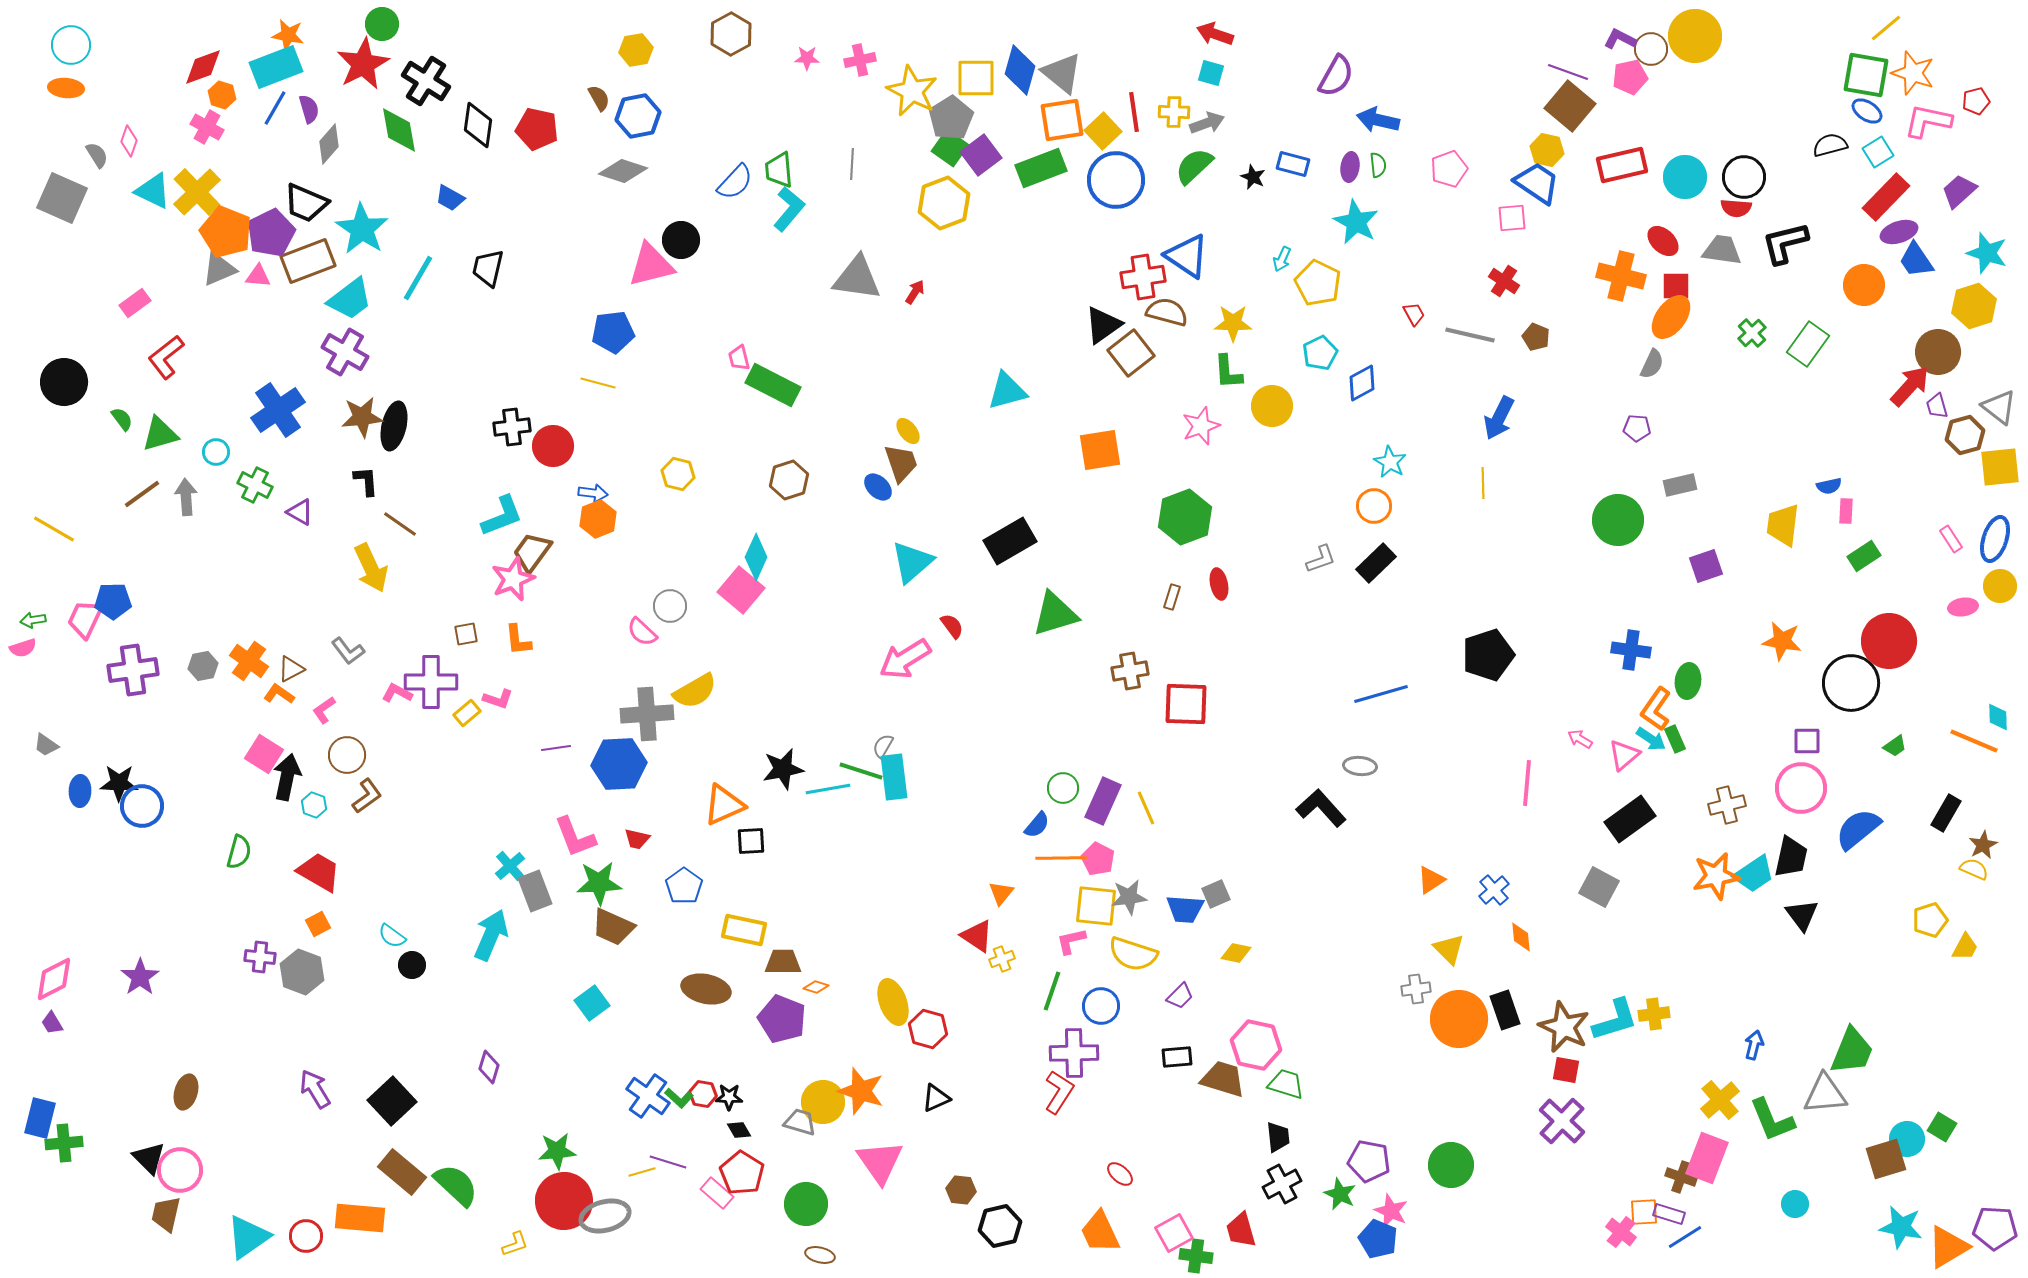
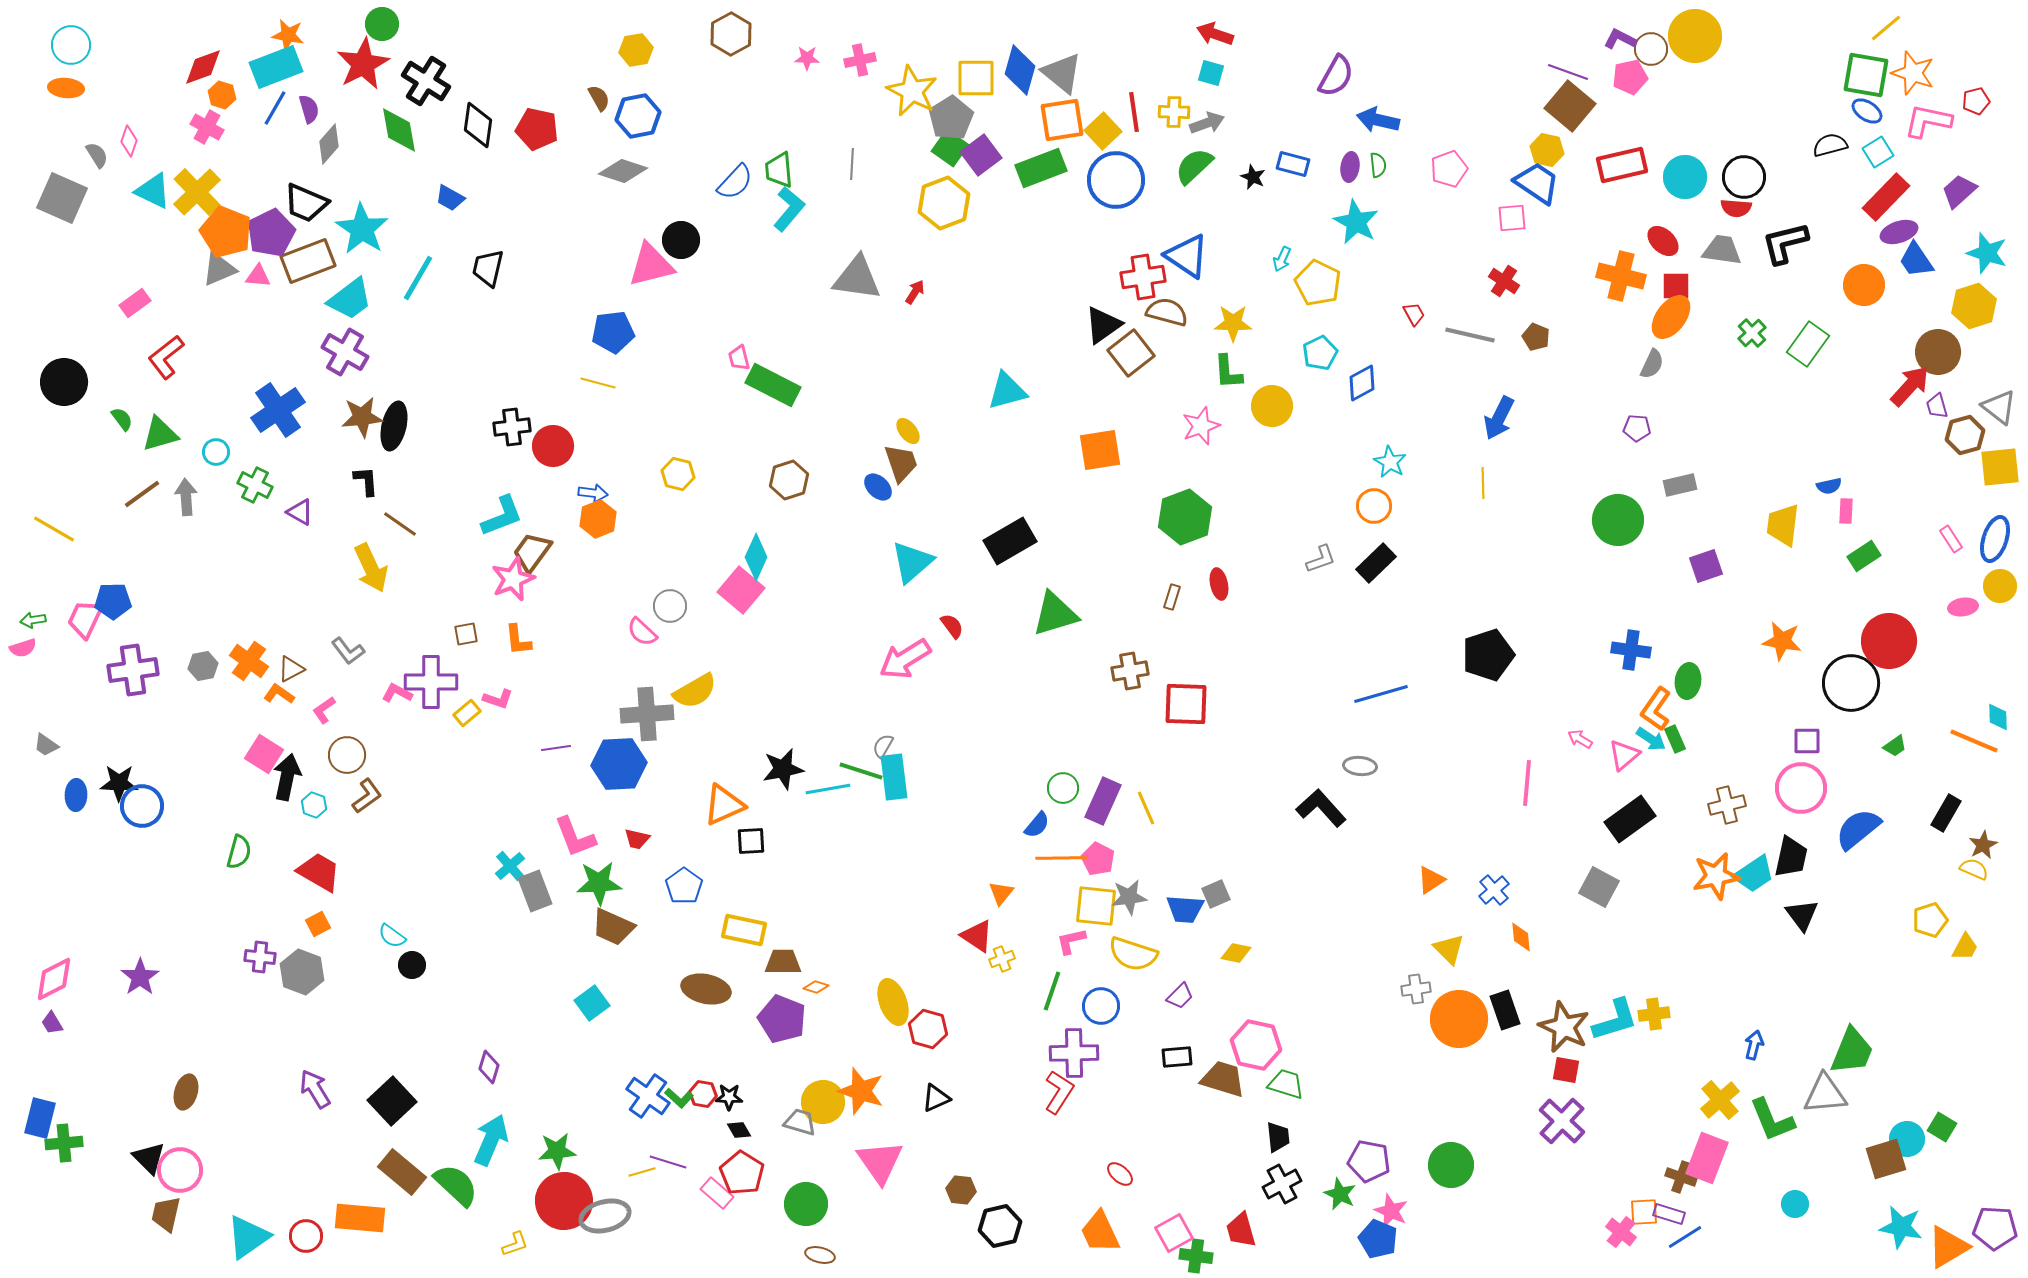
blue ellipse at (80, 791): moved 4 px left, 4 px down
cyan arrow at (491, 935): moved 205 px down
